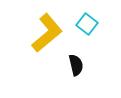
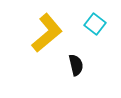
cyan square: moved 8 px right
